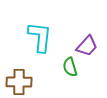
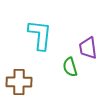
cyan L-shape: moved 2 px up
purple trapezoid: moved 1 px right, 2 px down; rotated 130 degrees clockwise
